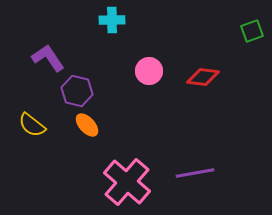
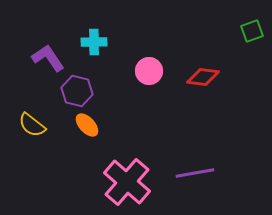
cyan cross: moved 18 px left, 22 px down
